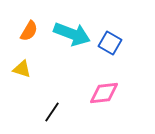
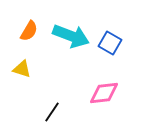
cyan arrow: moved 1 px left, 2 px down
